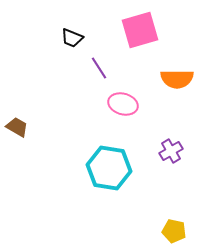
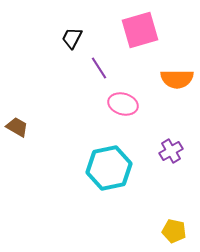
black trapezoid: rotated 95 degrees clockwise
cyan hexagon: rotated 21 degrees counterclockwise
